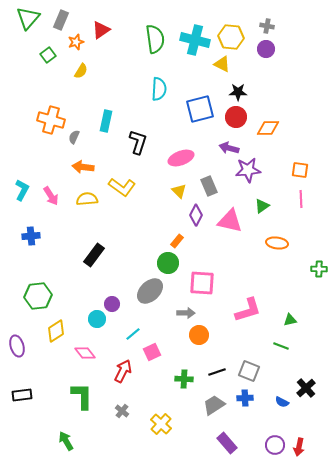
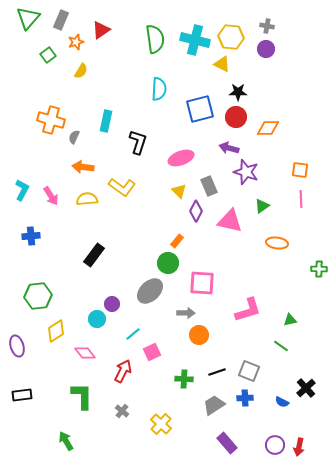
purple star at (248, 170): moved 2 px left, 2 px down; rotated 25 degrees clockwise
purple diamond at (196, 215): moved 4 px up
green line at (281, 346): rotated 14 degrees clockwise
